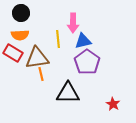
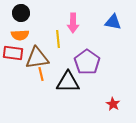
blue triangle: moved 30 px right, 19 px up; rotated 24 degrees clockwise
red rectangle: rotated 24 degrees counterclockwise
black triangle: moved 11 px up
